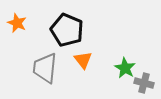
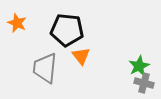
black pentagon: rotated 16 degrees counterclockwise
orange triangle: moved 2 px left, 4 px up
green star: moved 14 px right, 2 px up; rotated 15 degrees clockwise
